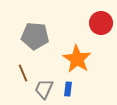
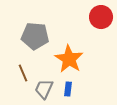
red circle: moved 6 px up
orange star: moved 8 px left
